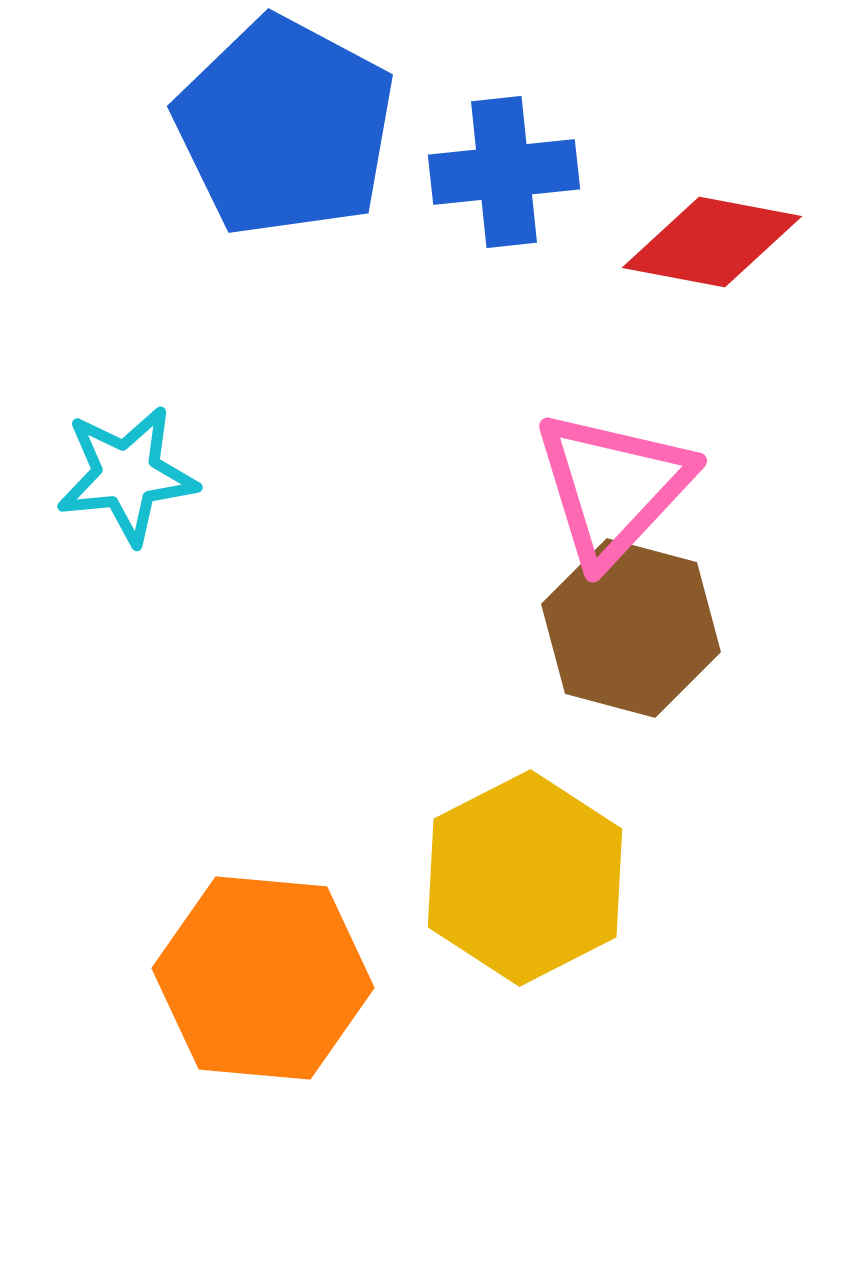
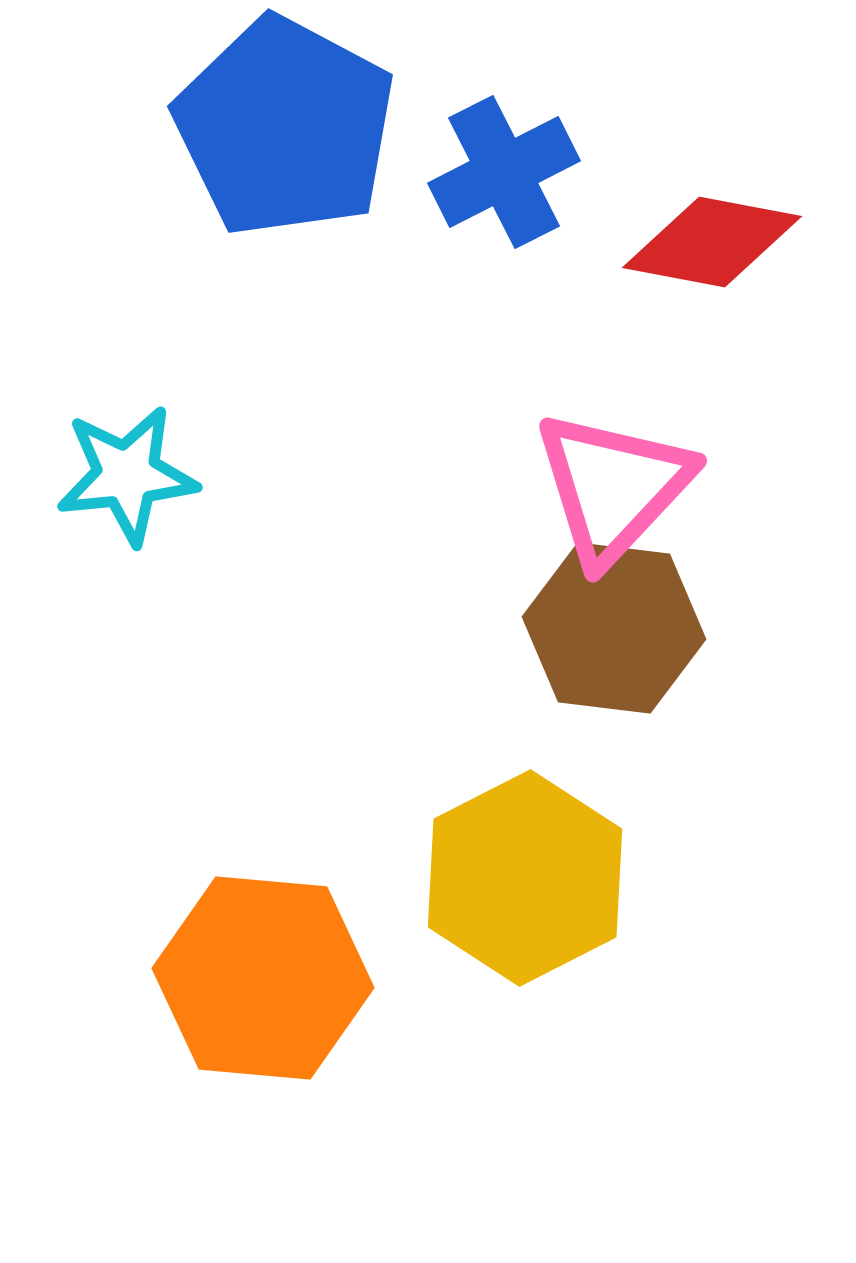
blue cross: rotated 21 degrees counterclockwise
brown hexagon: moved 17 px left; rotated 8 degrees counterclockwise
